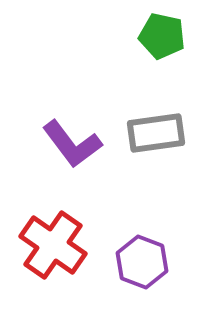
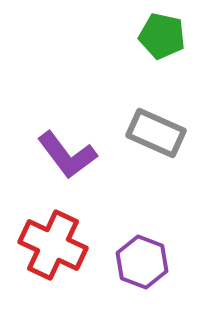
gray rectangle: rotated 32 degrees clockwise
purple L-shape: moved 5 px left, 11 px down
red cross: rotated 10 degrees counterclockwise
